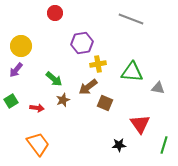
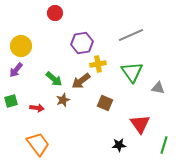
gray line: moved 16 px down; rotated 45 degrees counterclockwise
green triangle: rotated 50 degrees clockwise
brown arrow: moved 7 px left, 6 px up
green square: rotated 16 degrees clockwise
